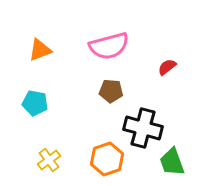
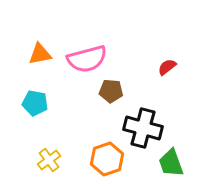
pink semicircle: moved 22 px left, 13 px down
orange triangle: moved 4 px down; rotated 10 degrees clockwise
green trapezoid: moved 1 px left, 1 px down
